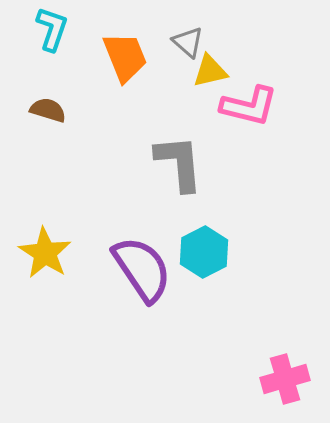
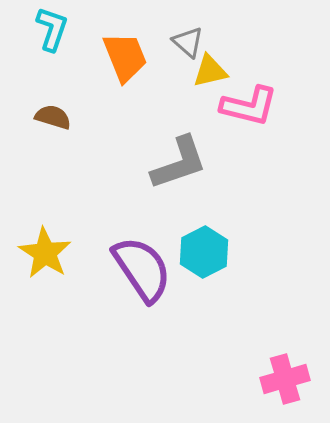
brown semicircle: moved 5 px right, 7 px down
gray L-shape: rotated 76 degrees clockwise
